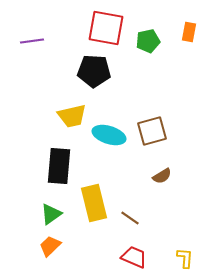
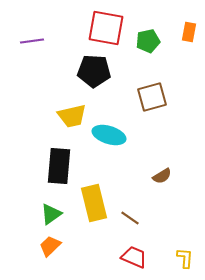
brown square: moved 34 px up
